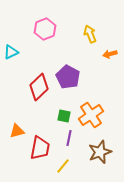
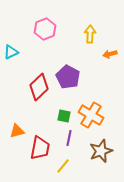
yellow arrow: rotated 24 degrees clockwise
orange cross: rotated 25 degrees counterclockwise
brown star: moved 1 px right, 1 px up
